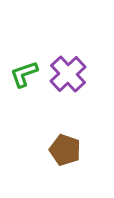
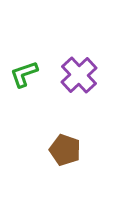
purple cross: moved 11 px right, 1 px down
